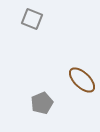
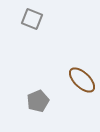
gray pentagon: moved 4 px left, 2 px up
